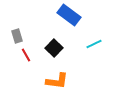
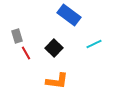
red line: moved 2 px up
